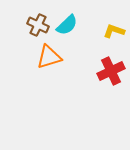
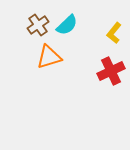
brown cross: rotated 30 degrees clockwise
yellow L-shape: moved 2 px down; rotated 70 degrees counterclockwise
